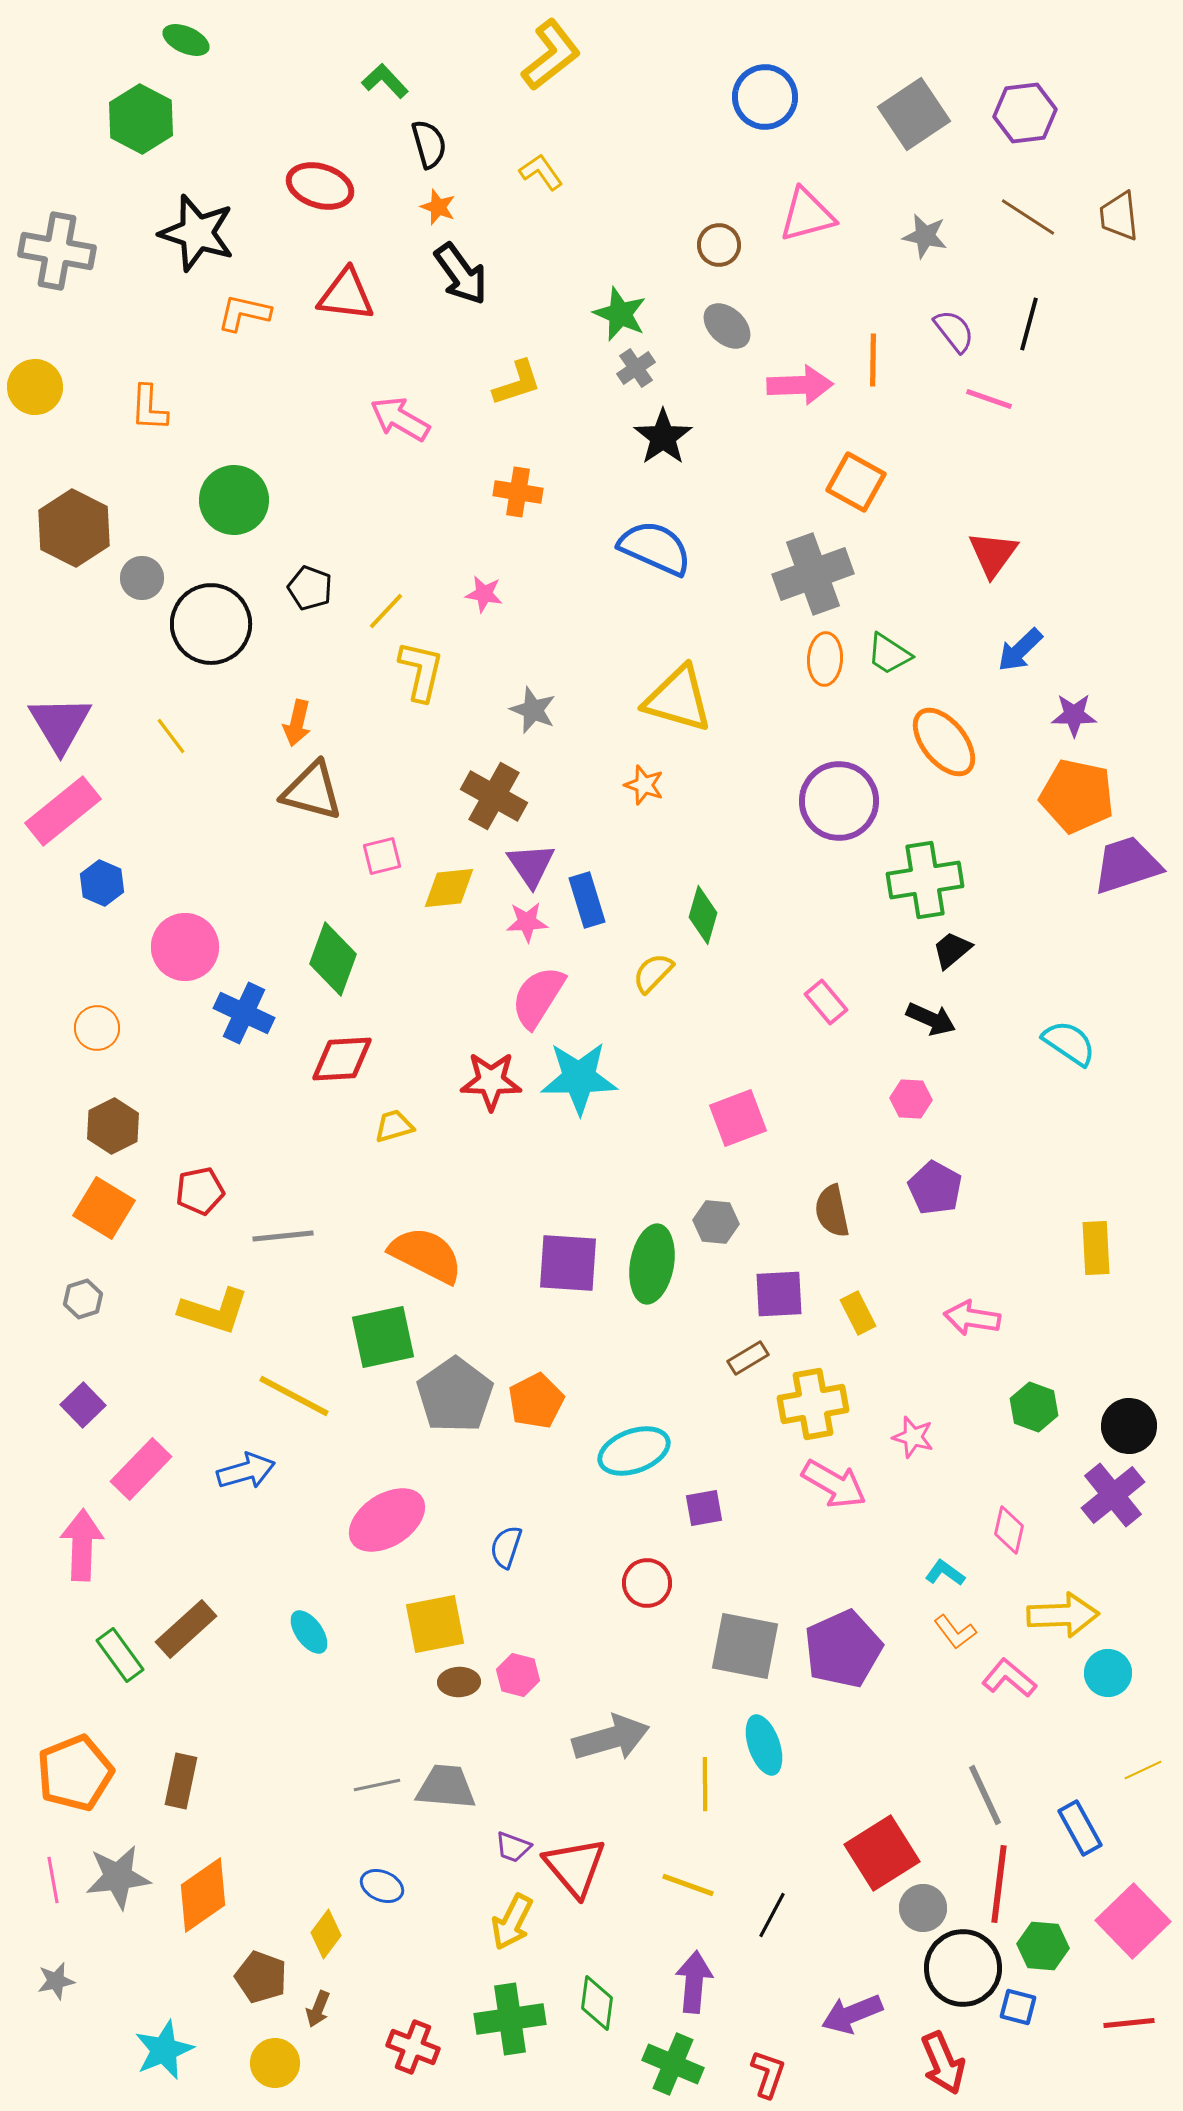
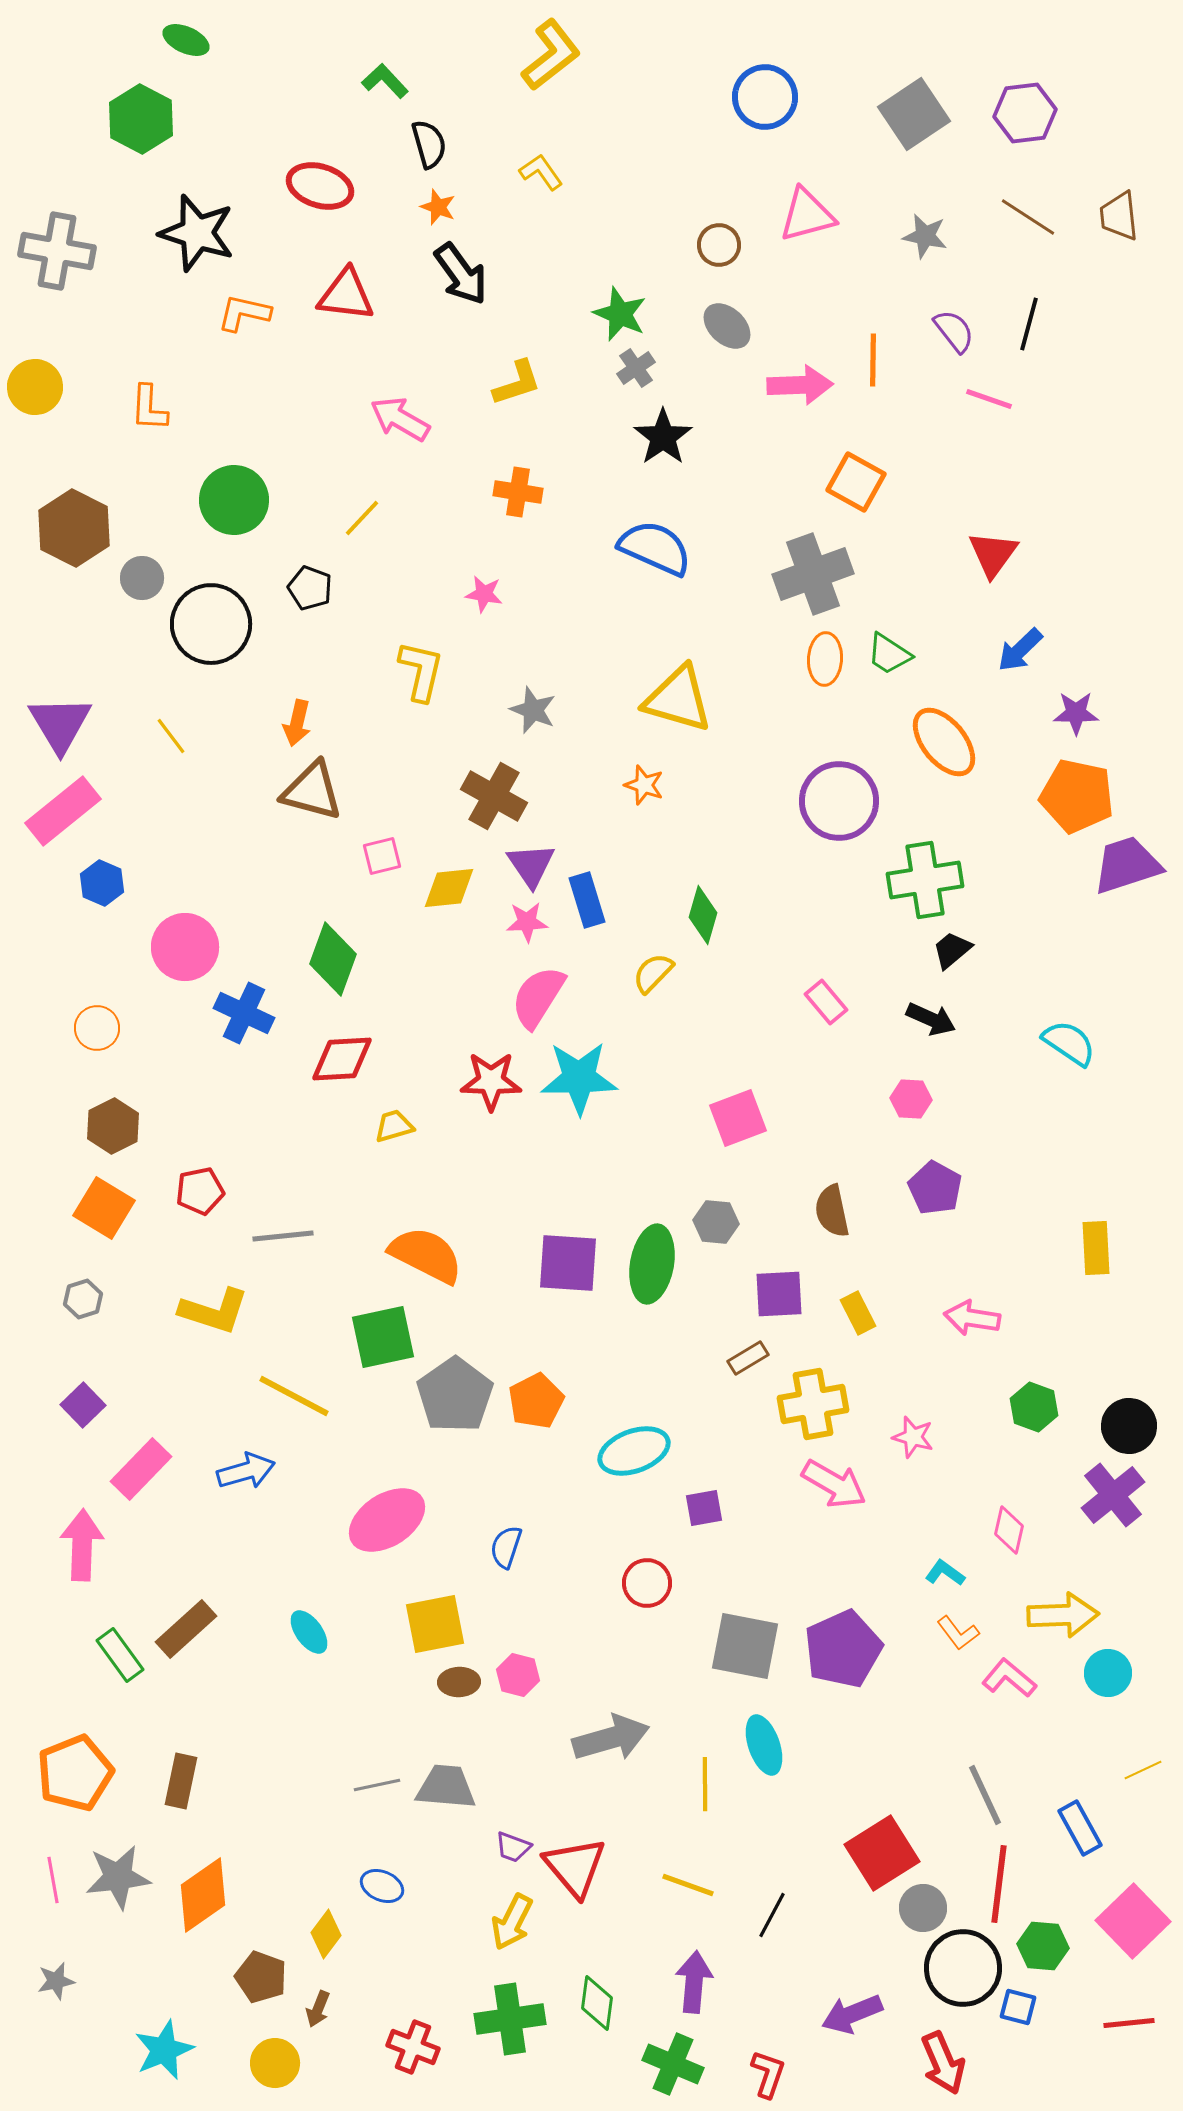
yellow line at (386, 611): moved 24 px left, 93 px up
purple star at (1074, 715): moved 2 px right, 2 px up
orange L-shape at (955, 1632): moved 3 px right, 1 px down
